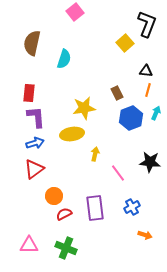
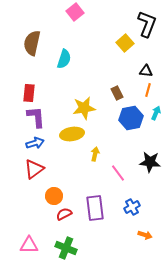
blue hexagon: rotated 10 degrees clockwise
